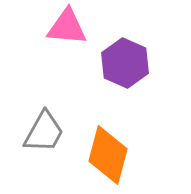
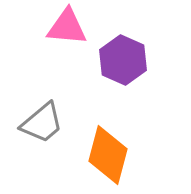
purple hexagon: moved 2 px left, 3 px up
gray trapezoid: moved 2 px left, 9 px up; rotated 21 degrees clockwise
